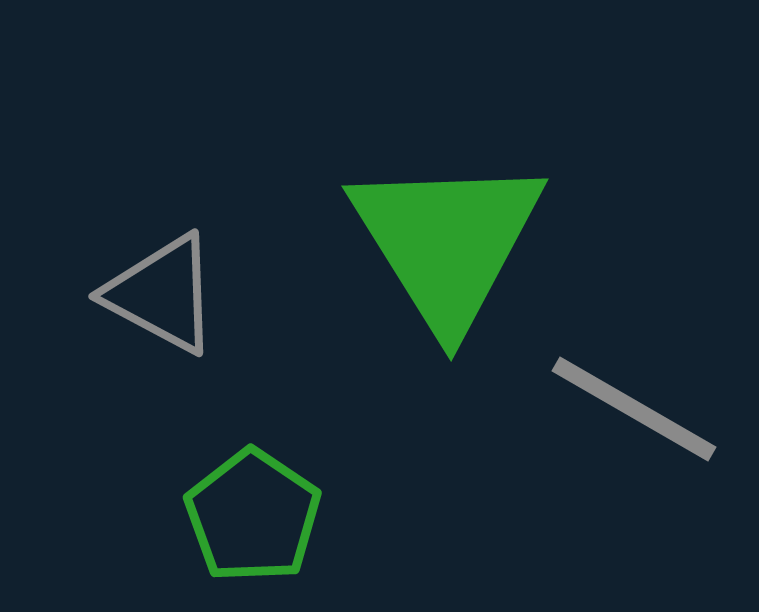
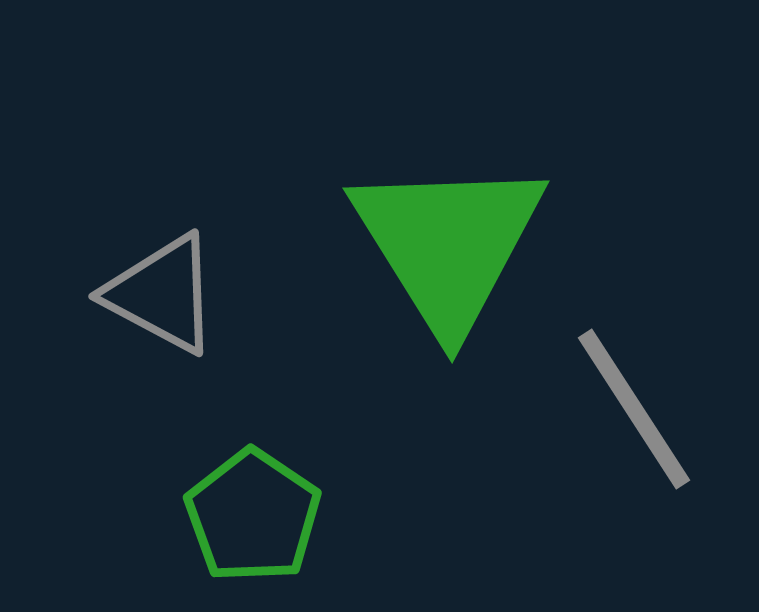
green triangle: moved 1 px right, 2 px down
gray line: rotated 27 degrees clockwise
